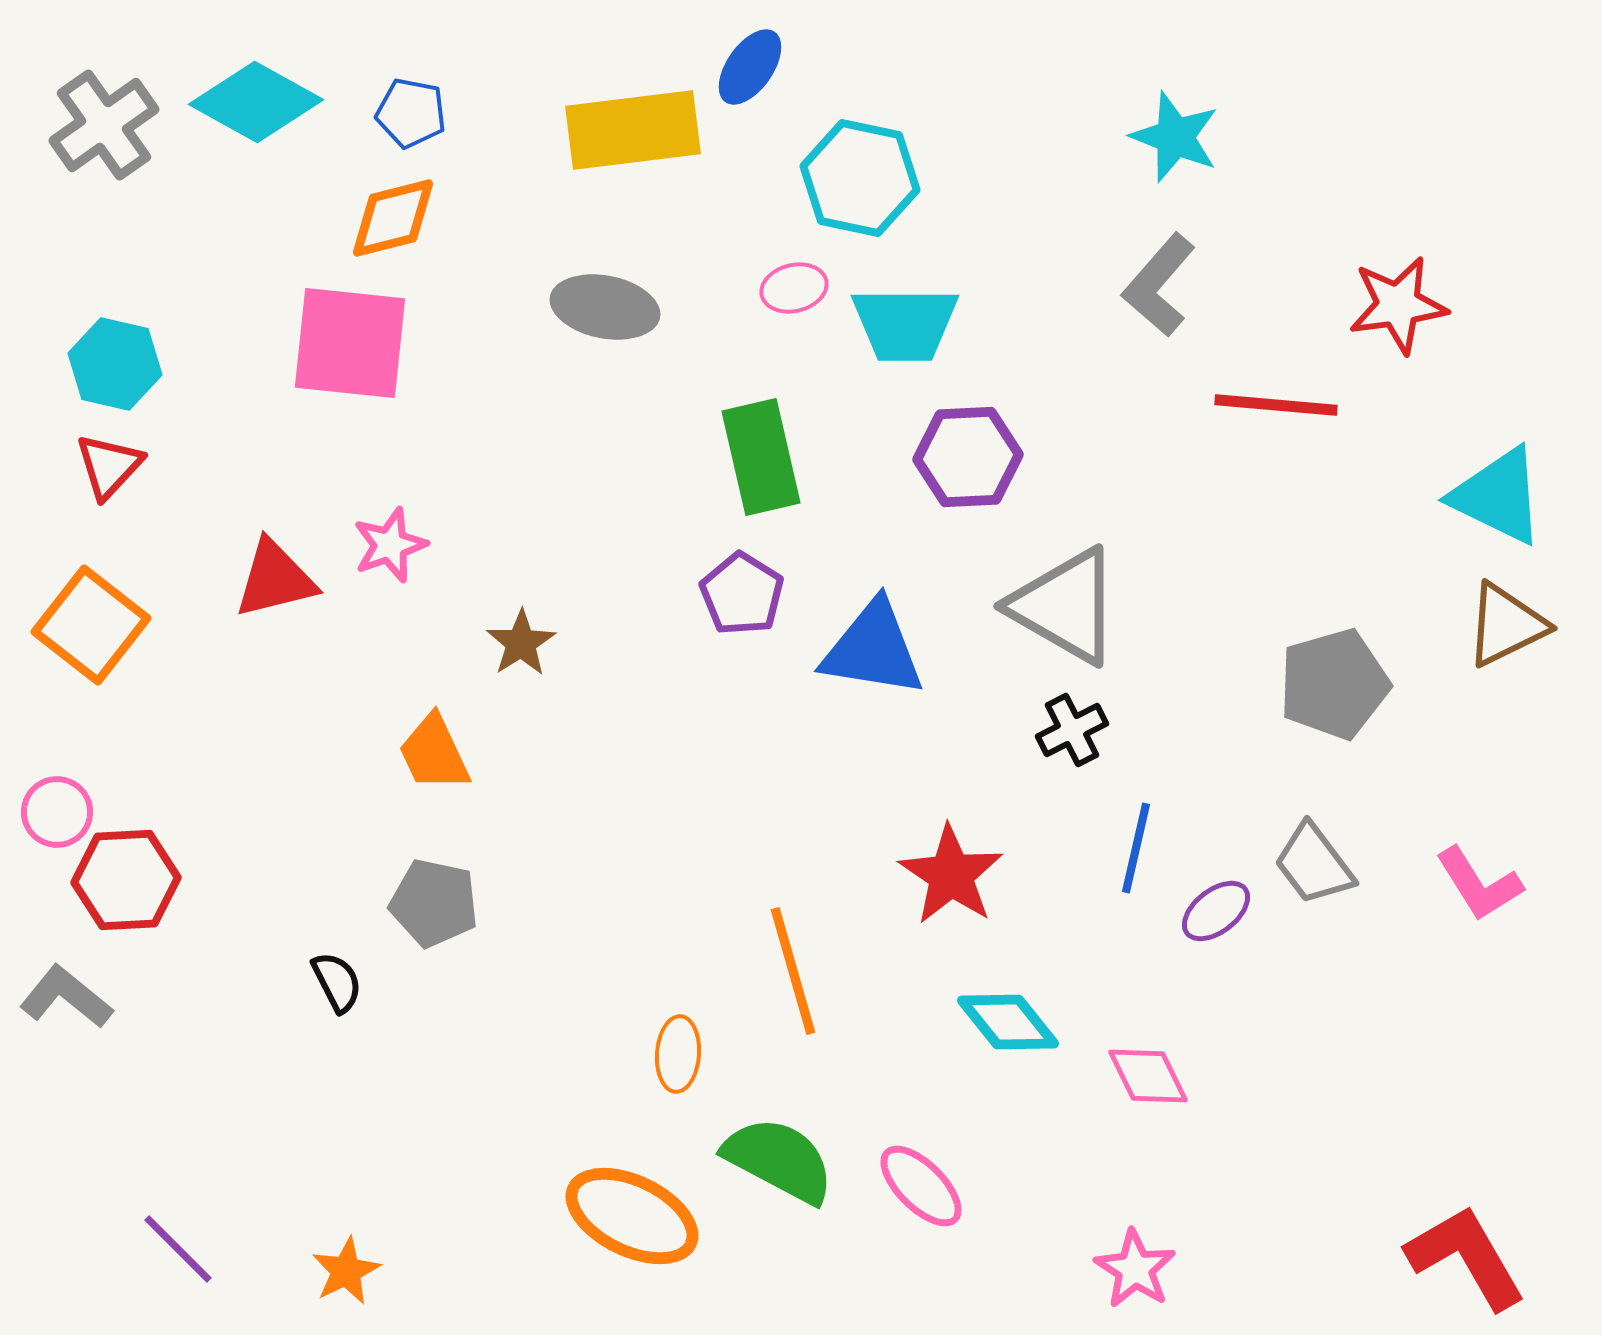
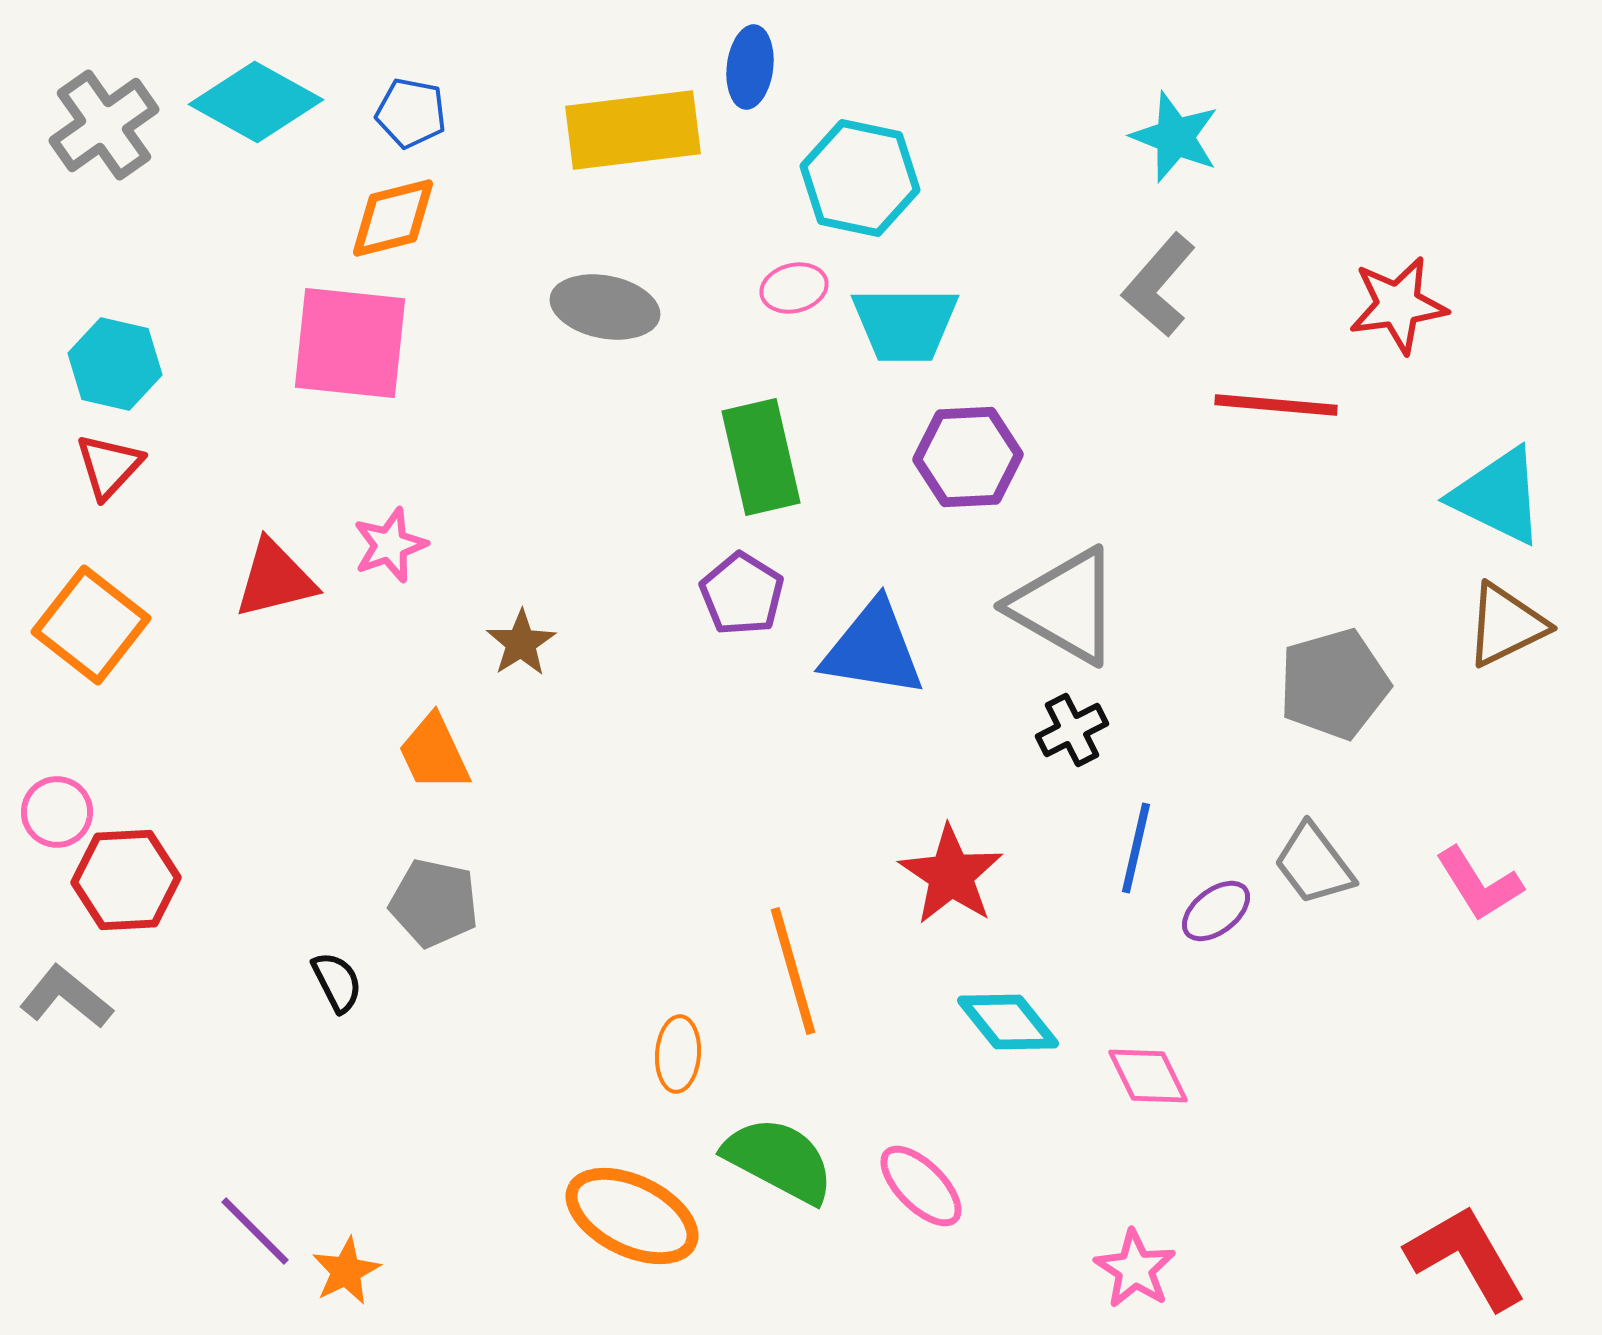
blue ellipse at (750, 67): rotated 28 degrees counterclockwise
purple line at (178, 1249): moved 77 px right, 18 px up
